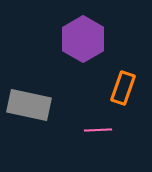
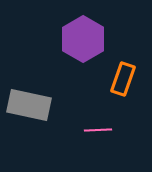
orange rectangle: moved 9 px up
